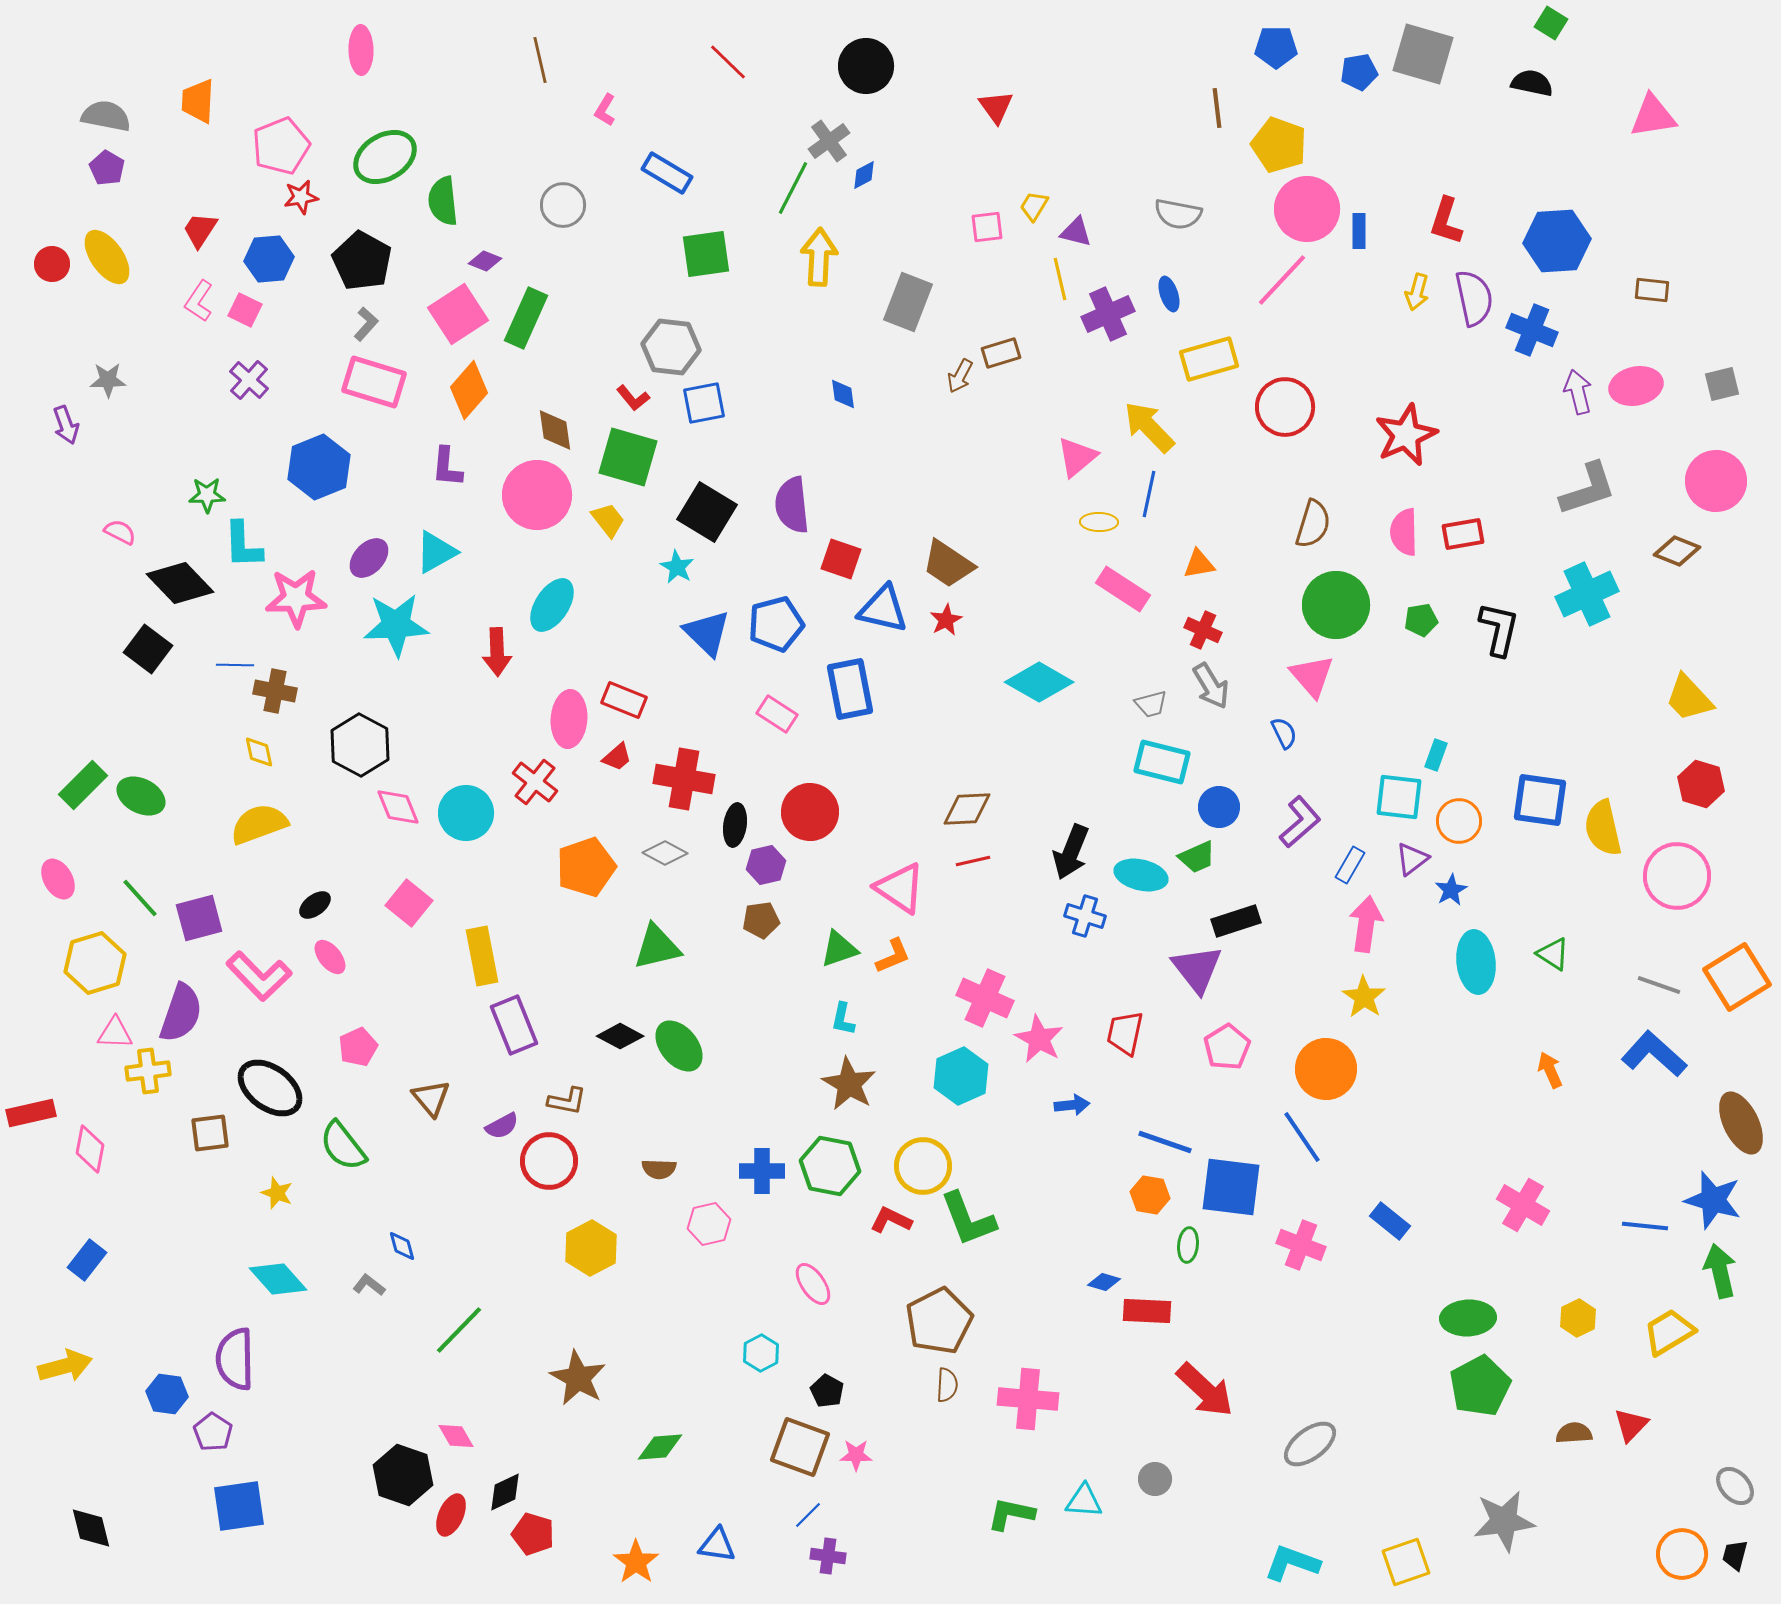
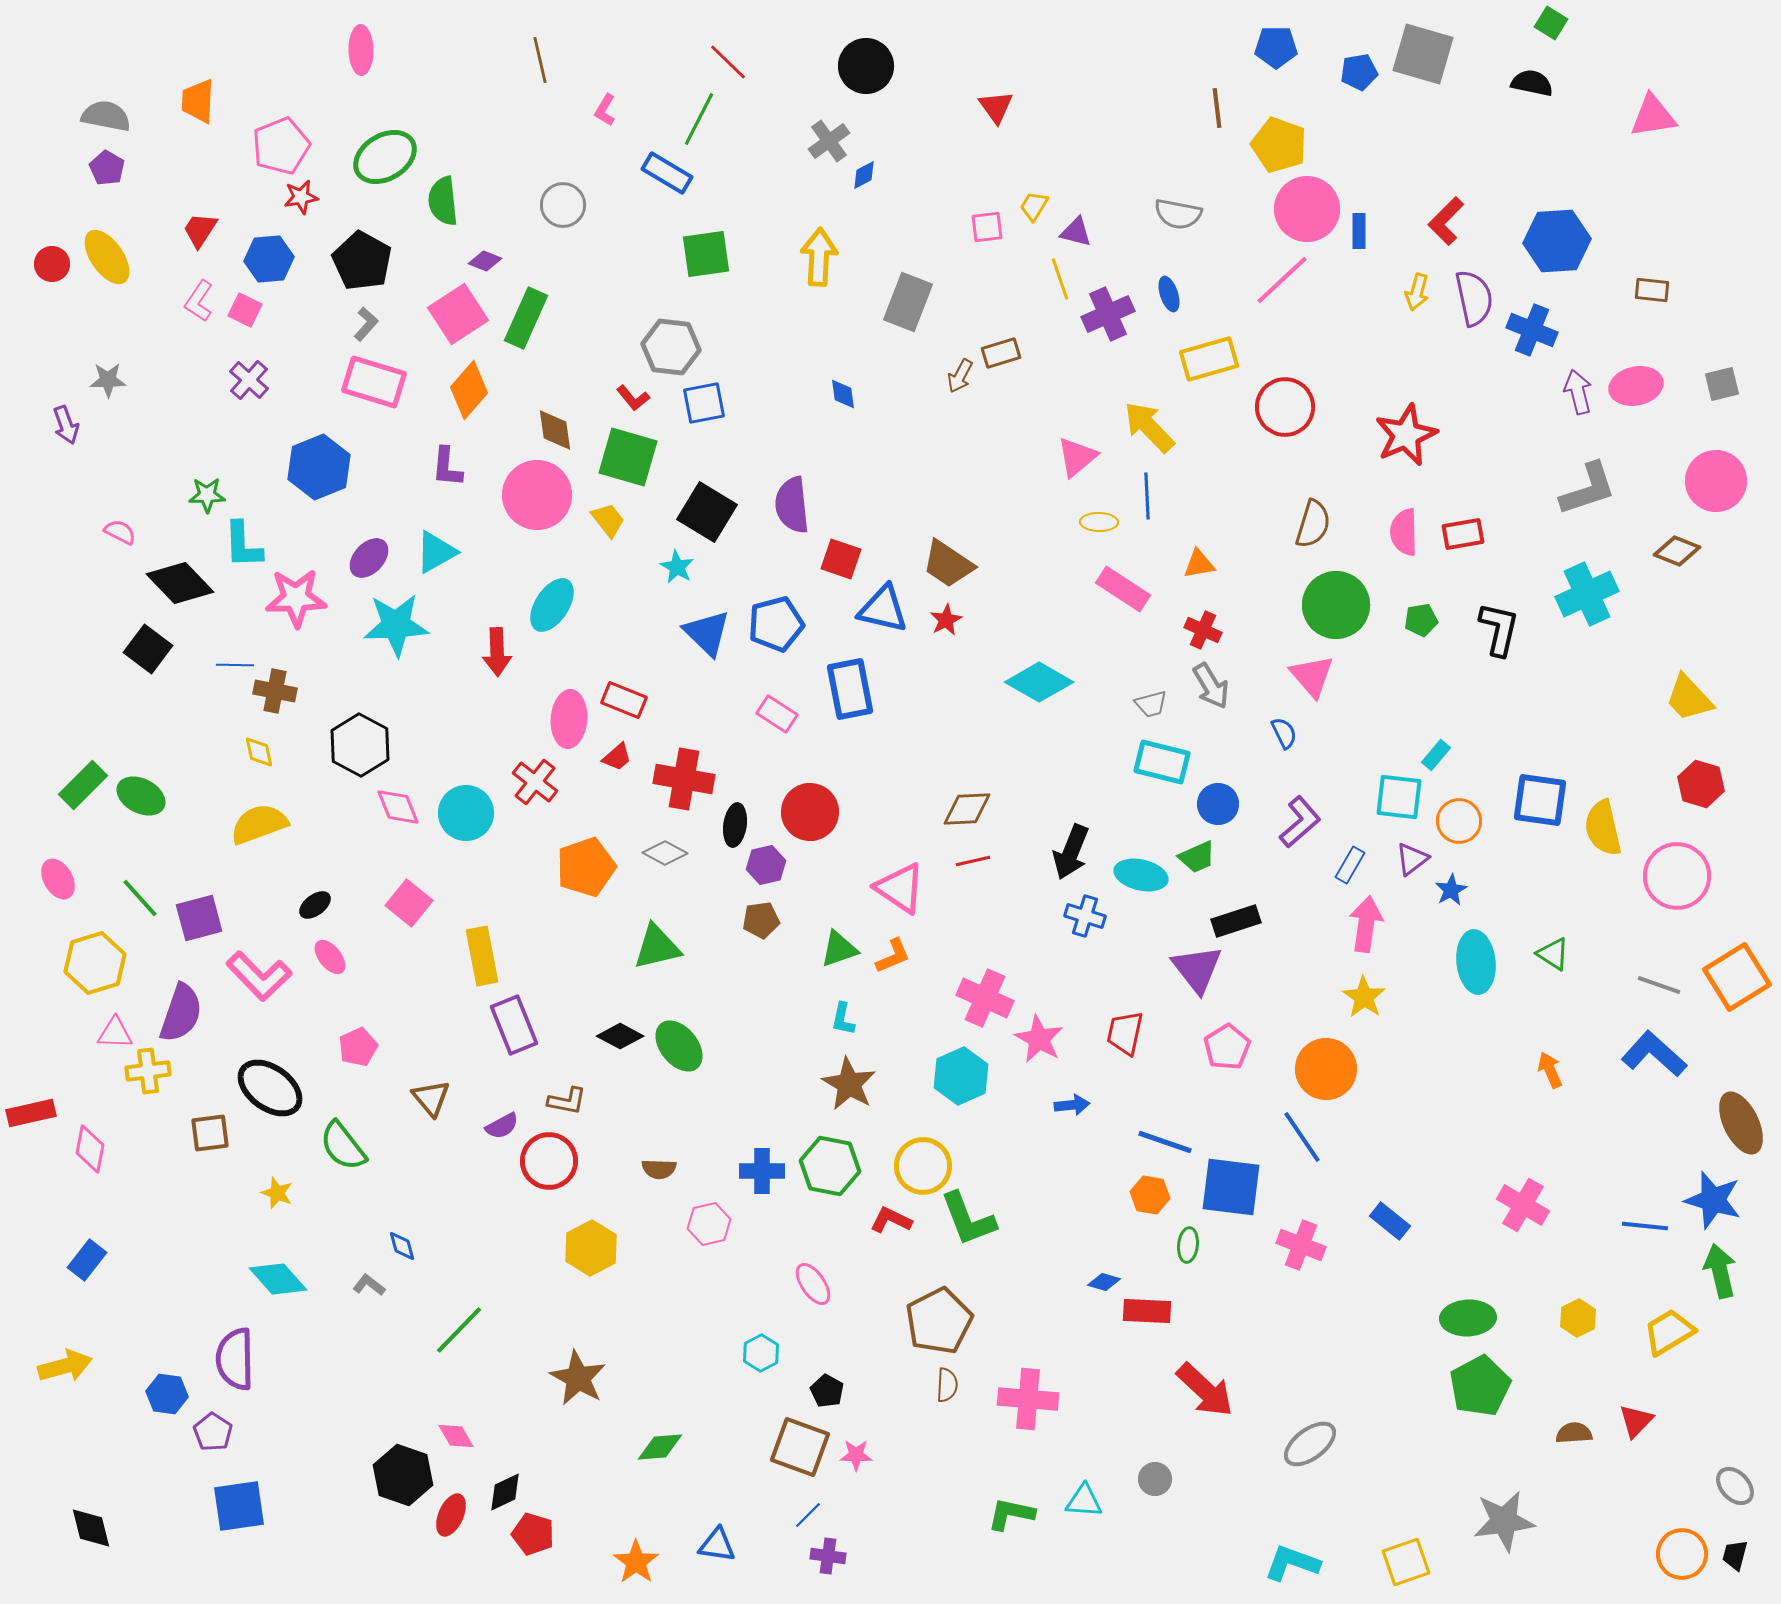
green line at (793, 188): moved 94 px left, 69 px up
red L-shape at (1446, 221): rotated 27 degrees clockwise
yellow line at (1060, 279): rotated 6 degrees counterclockwise
pink line at (1282, 280): rotated 4 degrees clockwise
blue line at (1149, 494): moved 2 px left, 2 px down; rotated 15 degrees counterclockwise
cyan rectangle at (1436, 755): rotated 20 degrees clockwise
blue circle at (1219, 807): moved 1 px left, 3 px up
red triangle at (1631, 1425): moved 5 px right, 4 px up
